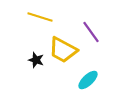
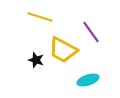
cyan ellipse: rotated 25 degrees clockwise
